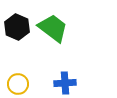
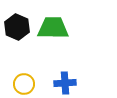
green trapezoid: rotated 36 degrees counterclockwise
yellow circle: moved 6 px right
